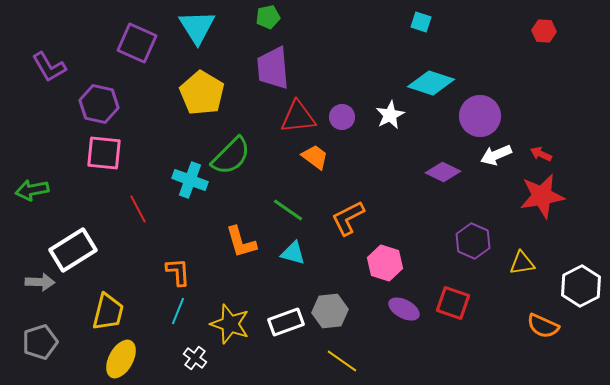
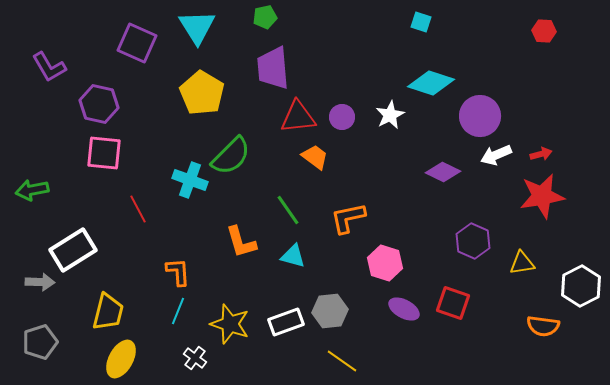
green pentagon at (268, 17): moved 3 px left
red arrow at (541, 154): rotated 140 degrees clockwise
green line at (288, 210): rotated 20 degrees clockwise
orange L-shape at (348, 218): rotated 15 degrees clockwise
cyan triangle at (293, 253): moved 3 px down
orange semicircle at (543, 326): rotated 16 degrees counterclockwise
